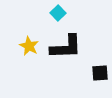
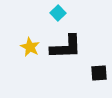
yellow star: moved 1 px right, 1 px down
black square: moved 1 px left
